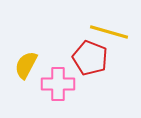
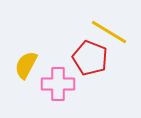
yellow line: rotated 15 degrees clockwise
